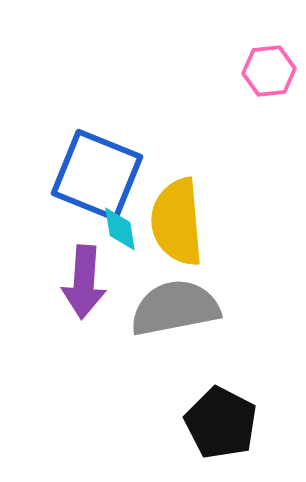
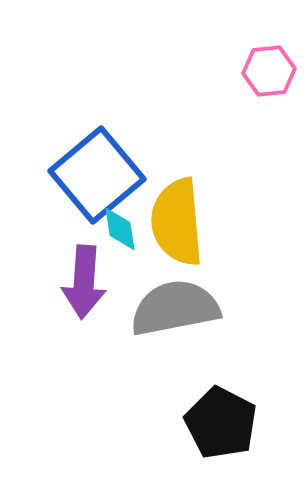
blue square: rotated 28 degrees clockwise
